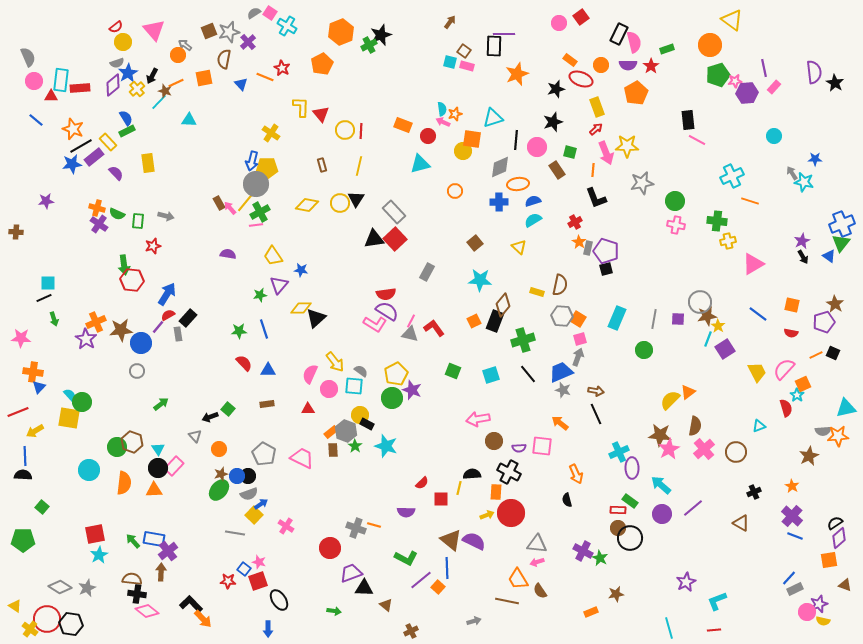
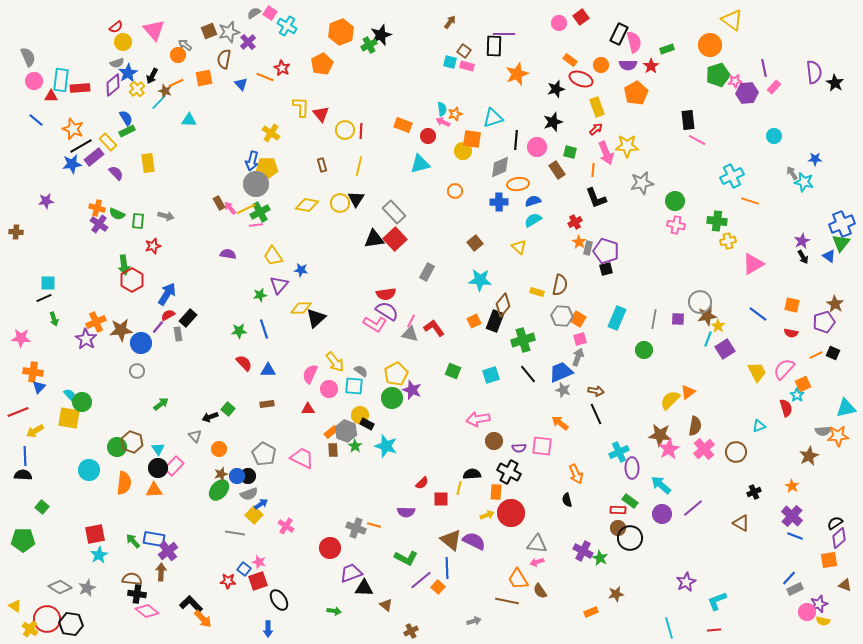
yellow line at (245, 203): moved 1 px right, 6 px down; rotated 24 degrees clockwise
red hexagon at (132, 280): rotated 25 degrees clockwise
